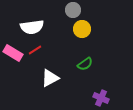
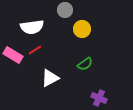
gray circle: moved 8 px left
pink rectangle: moved 2 px down
purple cross: moved 2 px left
